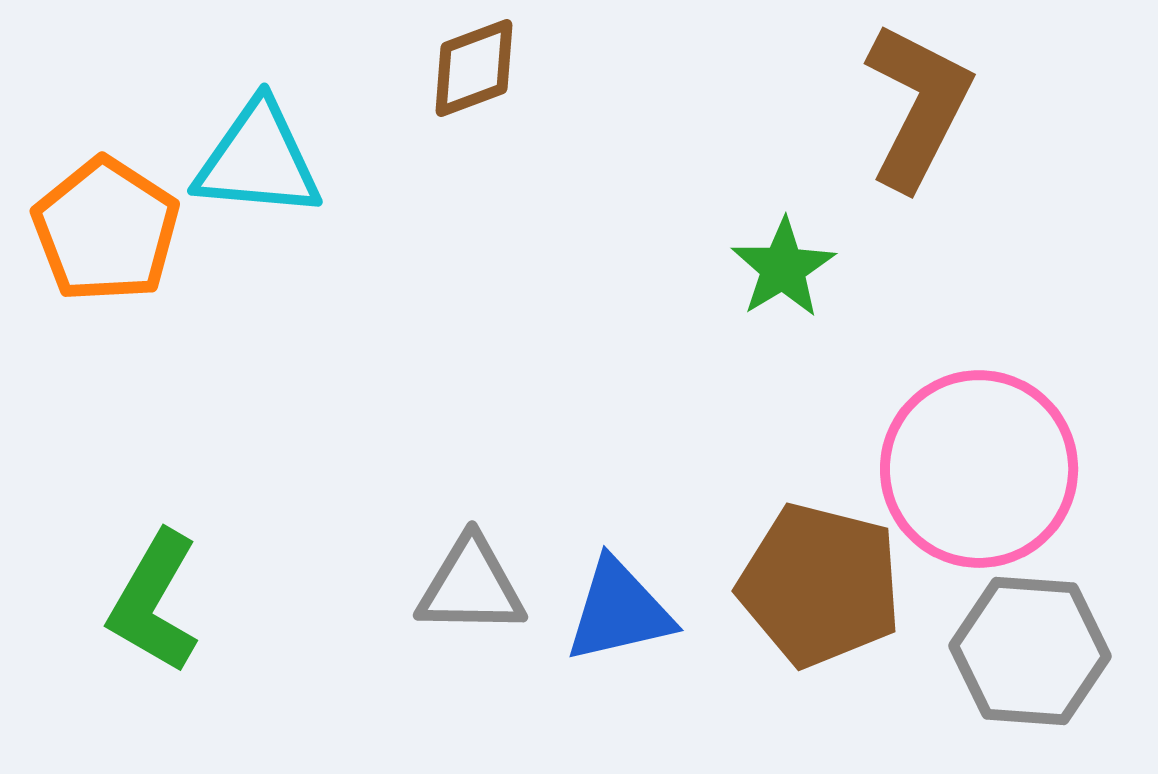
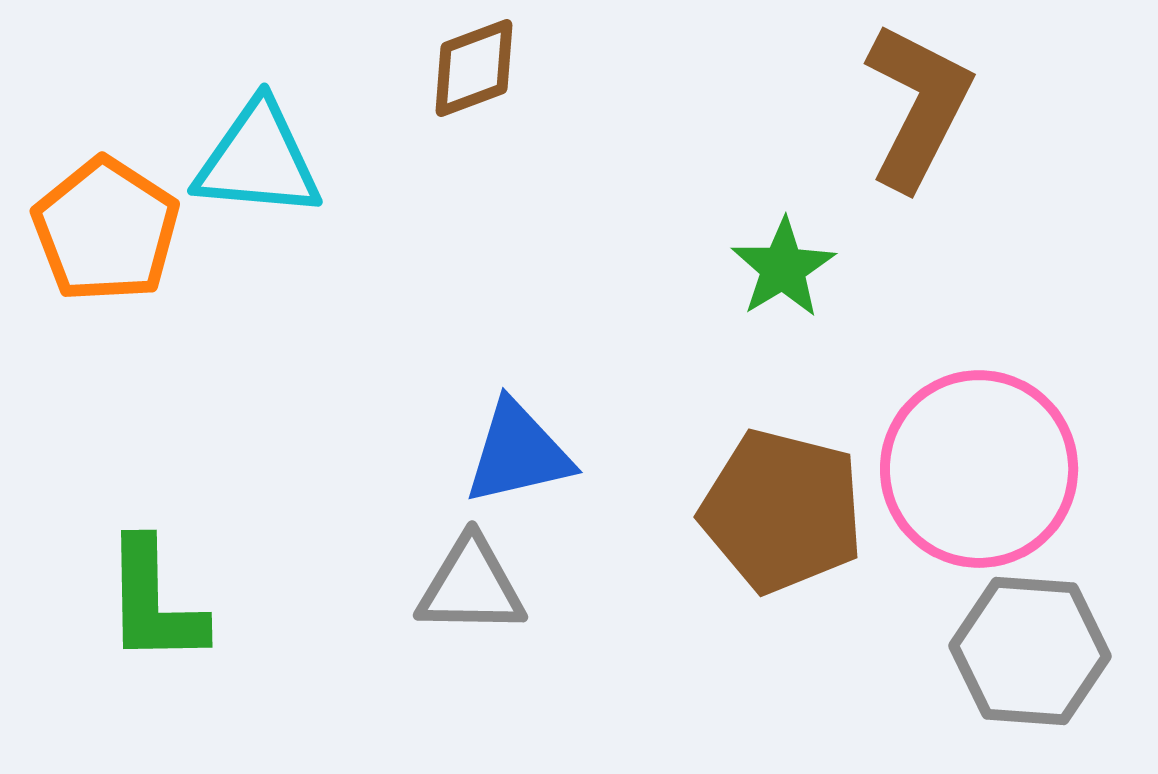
brown pentagon: moved 38 px left, 74 px up
green L-shape: rotated 31 degrees counterclockwise
blue triangle: moved 101 px left, 158 px up
